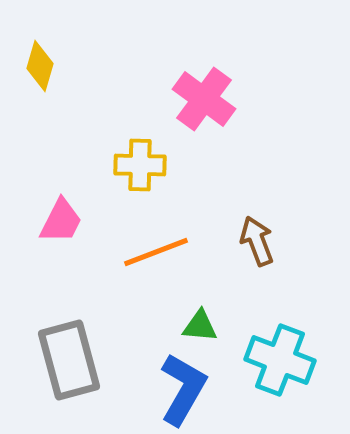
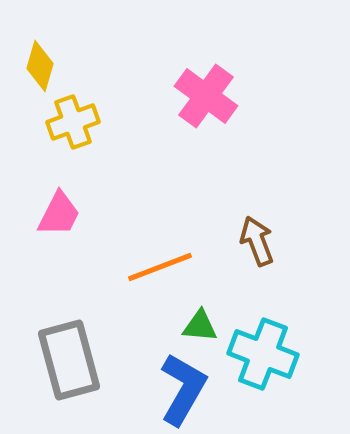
pink cross: moved 2 px right, 3 px up
yellow cross: moved 67 px left, 43 px up; rotated 21 degrees counterclockwise
pink trapezoid: moved 2 px left, 7 px up
orange line: moved 4 px right, 15 px down
cyan cross: moved 17 px left, 6 px up
